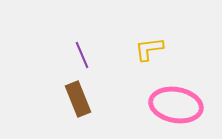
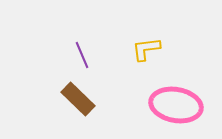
yellow L-shape: moved 3 px left
brown rectangle: rotated 24 degrees counterclockwise
